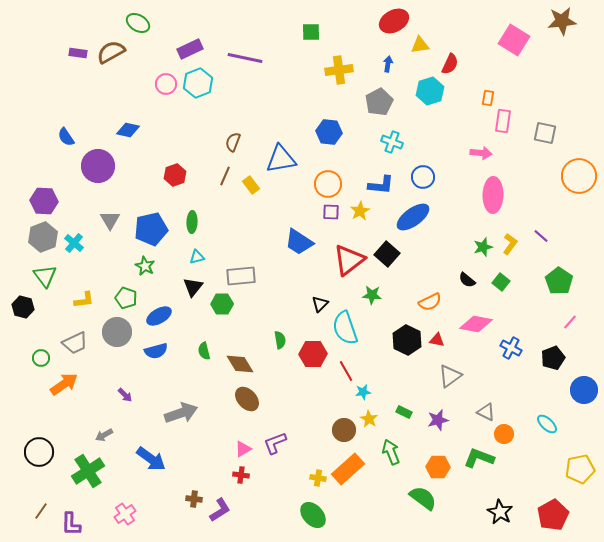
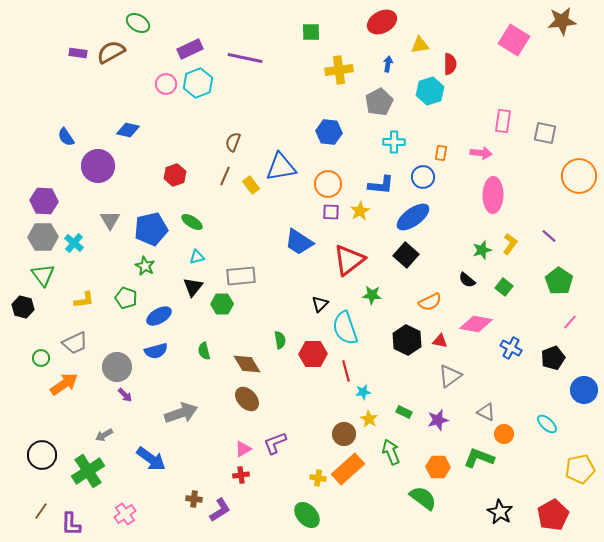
red ellipse at (394, 21): moved 12 px left, 1 px down
red semicircle at (450, 64): rotated 25 degrees counterclockwise
orange rectangle at (488, 98): moved 47 px left, 55 px down
cyan cross at (392, 142): moved 2 px right; rotated 20 degrees counterclockwise
blue triangle at (281, 159): moved 8 px down
green ellipse at (192, 222): rotated 60 degrees counterclockwise
purple line at (541, 236): moved 8 px right
gray hexagon at (43, 237): rotated 20 degrees clockwise
green star at (483, 247): moved 1 px left, 3 px down
black square at (387, 254): moved 19 px right, 1 px down
green triangle at (45, 276): moved 2 px left, 1 px up
green square at (501, 282): moved 3 px right, 5 px down
gray circle at (117, 332): moved 35 px down
red triangle at (437, 340): moved 3 px right, 1 px down
brown diamond at (240, 364): moved 7 px right
red line at (346, 371): rotated 15 degrees clockwise
brown circle at (344, 430): moved 4 px down
black circle at (39, 452): moved 3 px right, 3 px down
red cross at (241, 475): rotated 14 degrees counterclockwise
green ellipse at (313, 515): moved 6 px left
